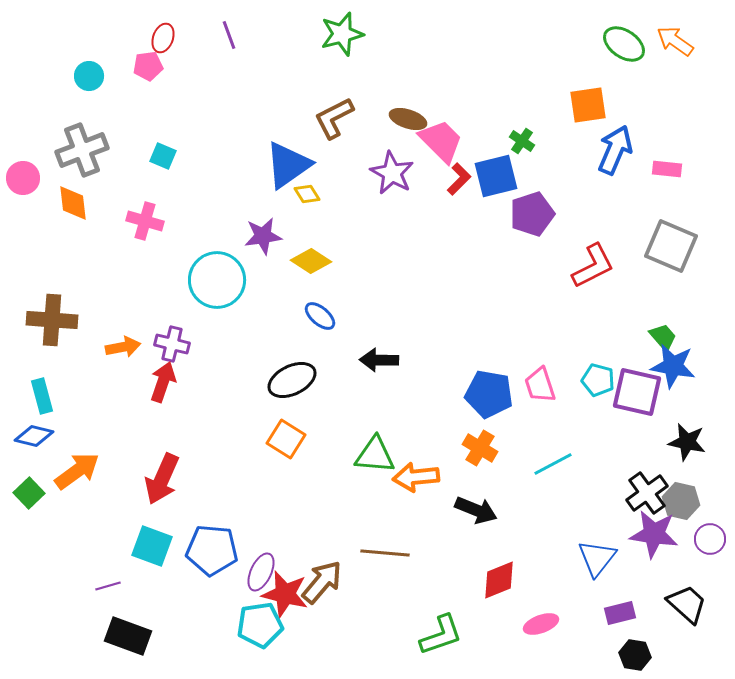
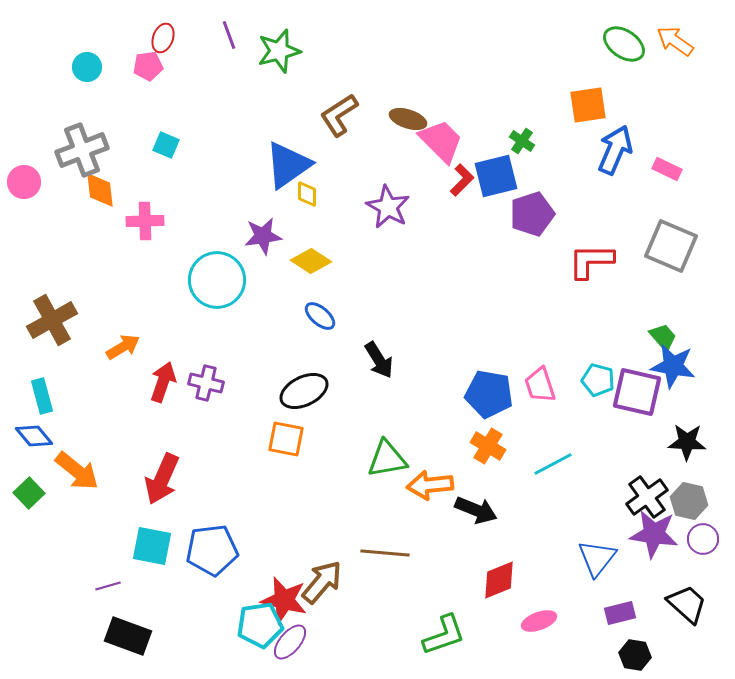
green star at (342, 34): moved 63 px left, 17 px down
cyan circle at (89, 76): moved 2 px left, 9 px up
brown L-shape at (334, 118): moved 5 px right, 3 px up; rotated 6 degrees counterclockwise
cyan square at (163, 156): moved 3 px right, 11 px up
pink rectangle at (667, 169): rotated 20 degrees clockwise
purple star at (392, 173): moved 4 px left, 34 px down
pink circle at (23, 178): moved 1 px right, 4 px down
red L-shape at (459, 179): moved 3 px right, 1 px down
yellow diamond at (307, 194): rotated 32 degrees clockwise
orange diamond at (73, 203): moved 27 px right, 13 px up
pink cross at (145, 221): rotated 18 degrees counterclockwise
red L-shape at (593, 266): moved 2 px left, 5 px up; rotated 153 degrees counterclockwise
brown cross at (52, 320): rotated 33 degrees counterclockwise
purple cross at (172, 344): moved 34 px right, 39 px down
orange arrow at (123, 347): rotated 20 degrees counterclockwise
black arrow at (379, 360): rotated 123 degrees counterclockwise
black ellipse at (292, 380): moved 12 px right, 11 px down
blue diamond at (34, 436): rotated 36 degrees clockwise
orange square at (286, 439): rotated 21 degrees counterclockwise
black star at (687, 442): rotated 9 degrees counterclockwise
orange cross at (480, 448): moved 8 px right, 2 px up
green triangle at (375, 455): moved 12 px right, 4 px down; rotated 15 degrees counterclockwise
orange arrow at (77, 471): rotated 75 degrees clockwise
orange arrow at (416, 477): moved 14 px right, 8 px down
black cross at (647, 493): moved 4 px down
gray hexagon at (681, 501): moved 8 px right
purple circle at (710, 539): moved 7 px left
cyan square at (152, 546): rotated 9 degrees counterclockwise
blue pentagon at (212, 550): rotated 12 degrees counterclockwise
purple ellipse at (261, 572): moved 29 px right, 70 px down; rotated 15 degrees clockwise
red star at (285, 594): moved 1 px left, 6 px down
pink ellipse at (541, 624): moved 2 px left, 3 px up
green L-shape at (441, 635): moved 3 px right
